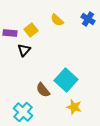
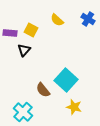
yellow square: rotated 24 degrees counterclockwise
